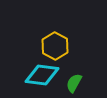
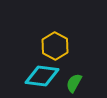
cyan diamond: moved 1 px down
